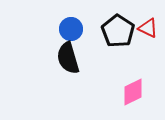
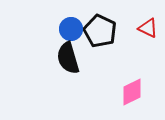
black pentagon: moved 18 px left; rotated 8 degrees counterclockwise
pink diamond: moved 1 px left
